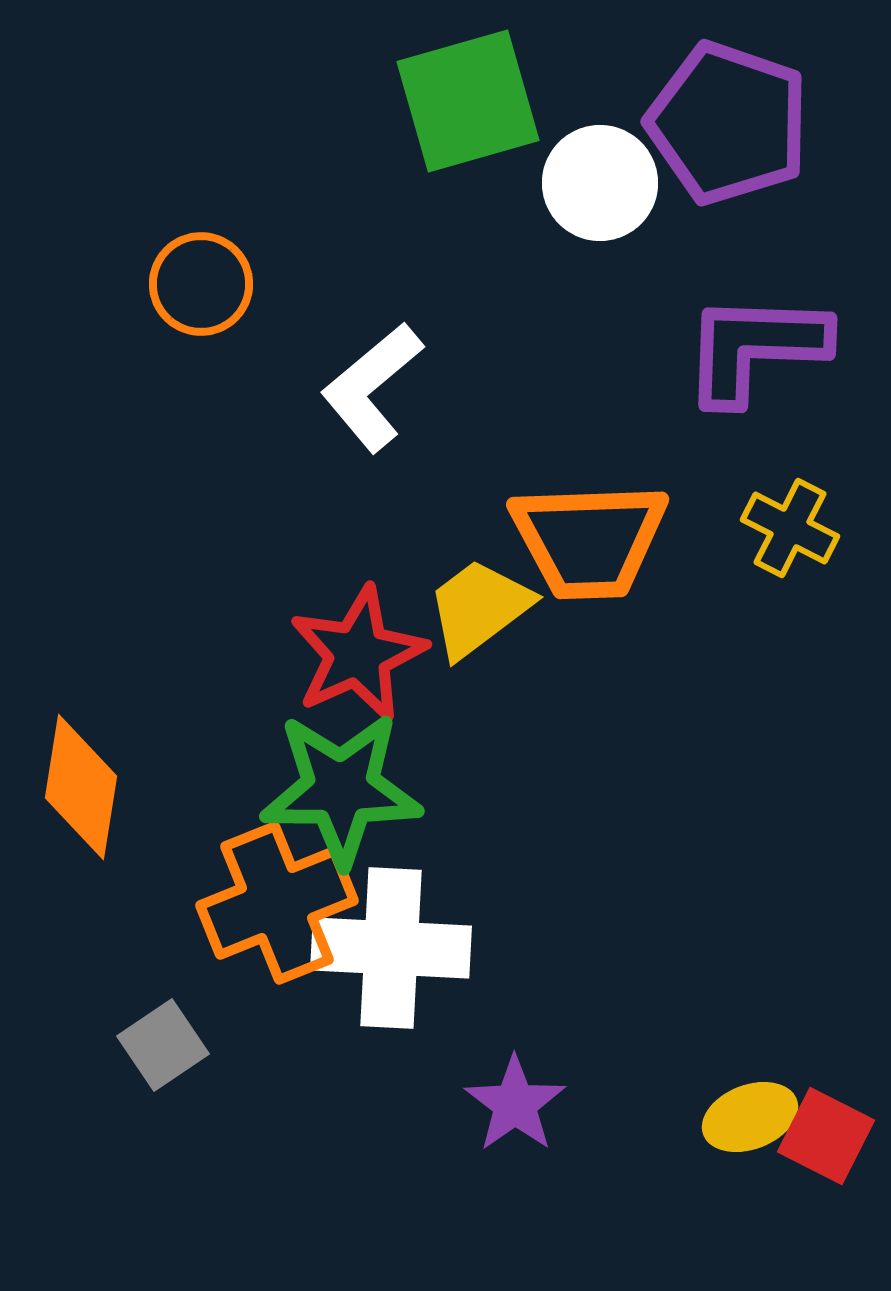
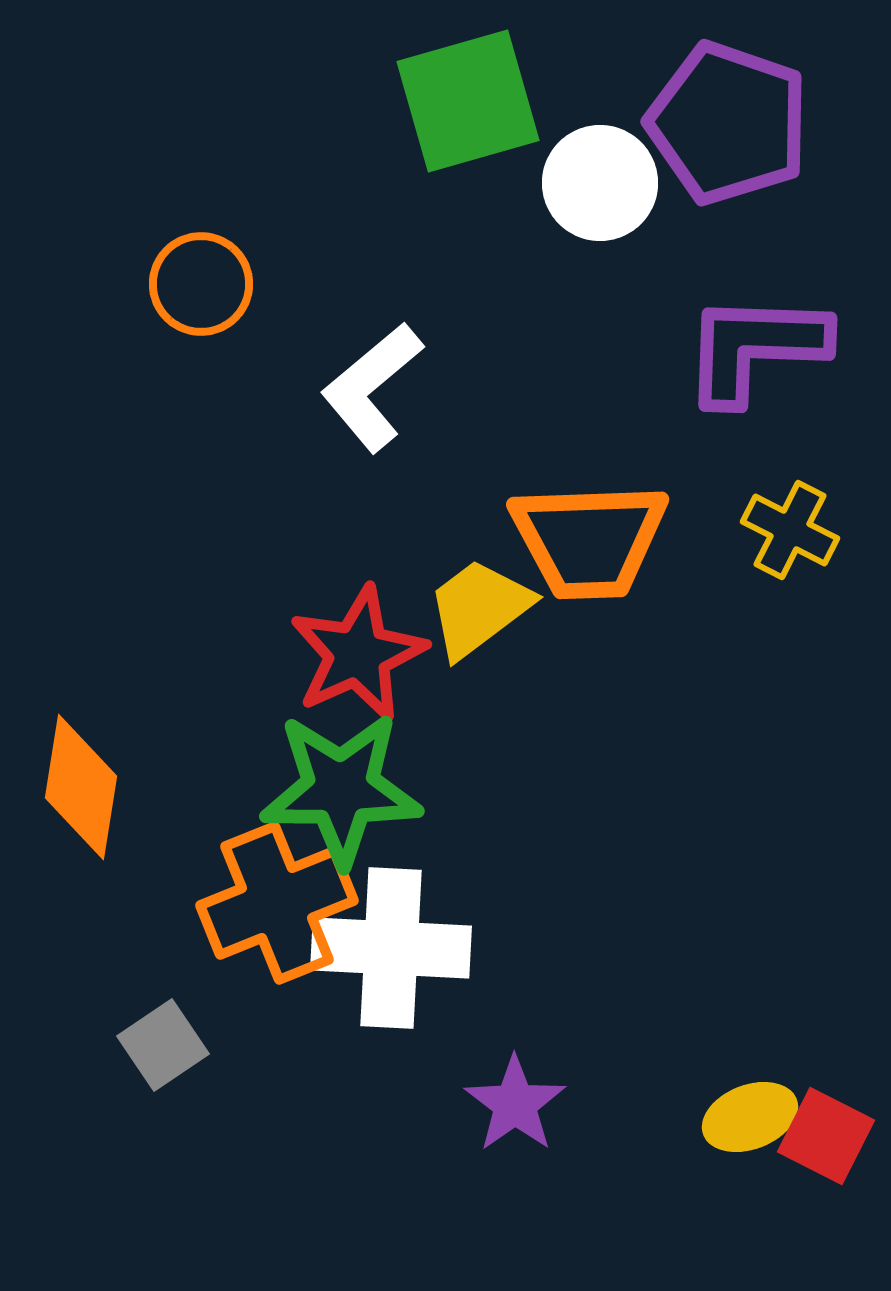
yellow cross: moved 2 px down
